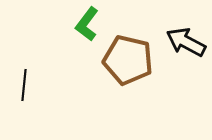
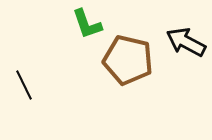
green L-shape: rotated 56 degrees counterclockwise
black line: rotated 32 degrees counterclockwise
